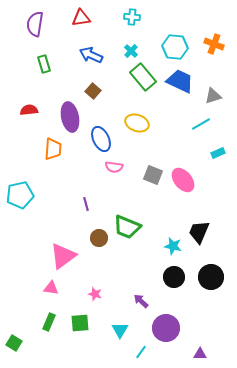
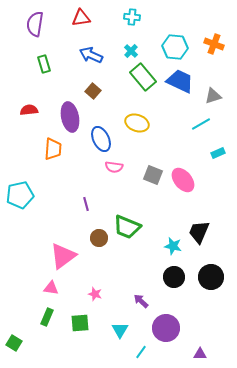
green rectangle at (49, 322): moved 2 px left, 5 px up
